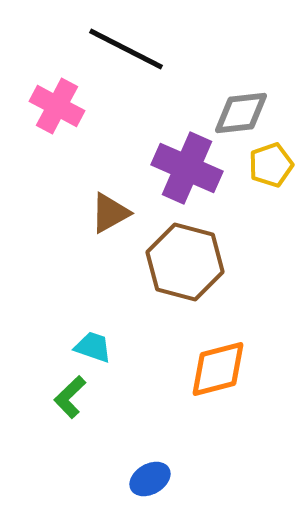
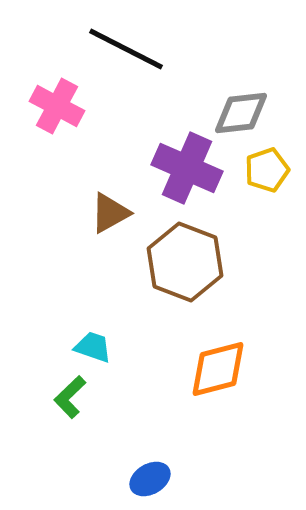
yellow pentagon: moved 4 px left, 5 px down
brown hexagon: rotated 6 degrees clockwise
